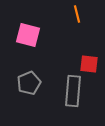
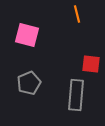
pink square: moved 1 px left
red square: moved 2 px right
gray rectangle: moved 3 px right, 4 px down
